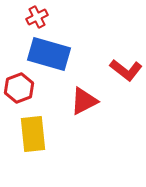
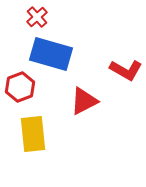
red cross: rotated 15 degrees counterclockwise
blue rectangle: moved 2 px right
red L-shape: rotated 8 degrees counterclockwise
red hexagon: moved 1 px right, 1 px up
